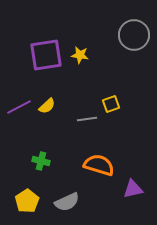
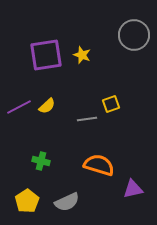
yellow star: moved 2 px right; rotated 12 degrees clockwise
